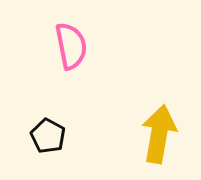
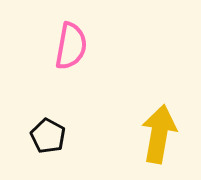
pink semicircle: rotated 21 degrees clockwise
